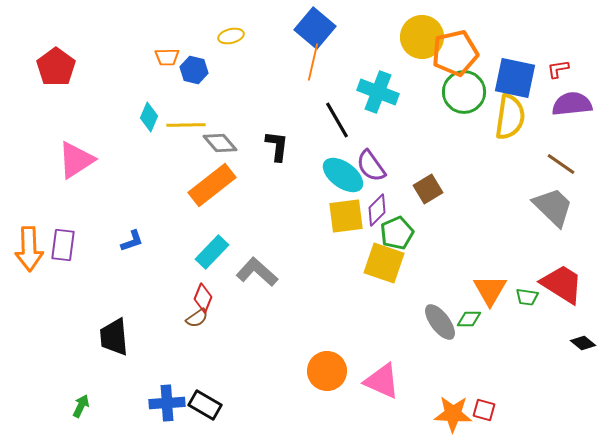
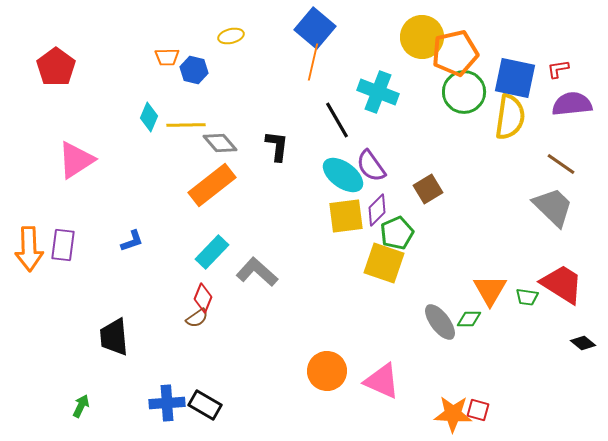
red square at (484, 410): moved 6 px left
